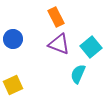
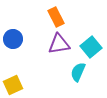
purple triangle: rotated 30 degrees counterclockwise
cyan semicircle: moved 2 px up
